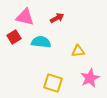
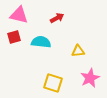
pink triangle: moved 6 px left, 2 px up
red square: rotated 16 degrees clockwise
